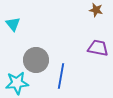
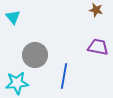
cyan triangle: moved 7 px up
purple trapezoid: moved 1 px up
gray circle: moved 1 px left, 5 px up
blue line: moved 3 px right
